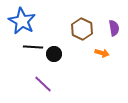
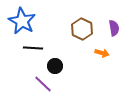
black line: moved 1 px down
black circle: moved 1 px right, 12 px down
